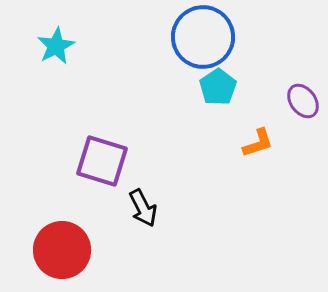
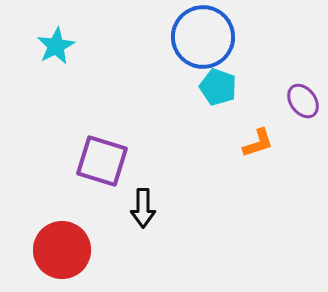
cyan pentagon: rotated 18 degrees counterclockwise
black arrow: rotated 27 degrees clockwise
